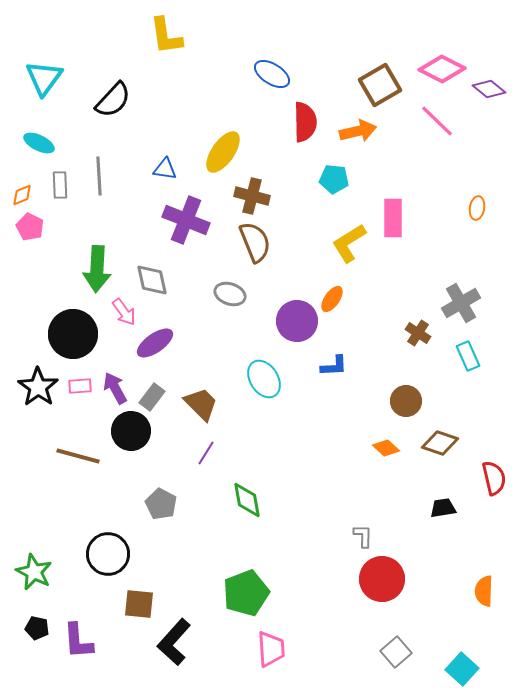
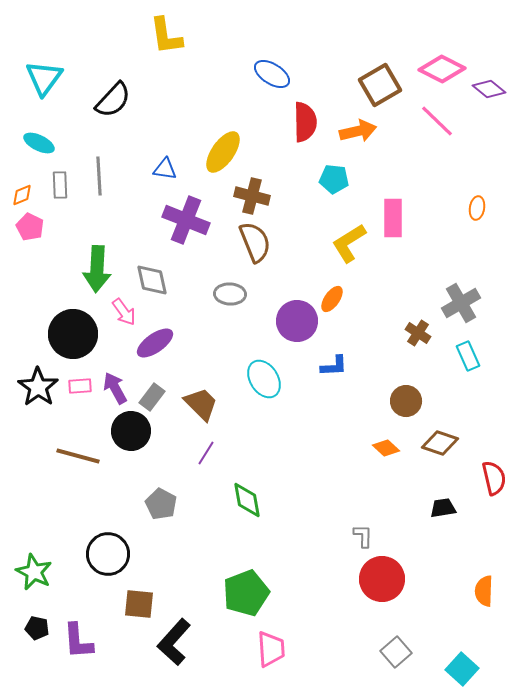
gray ellipse at (230, 294): rotated 16 degrees counterclockwise
